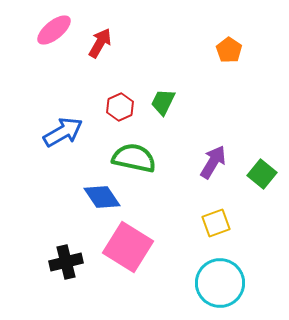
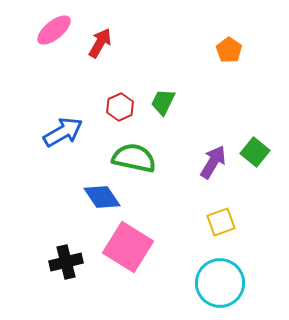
green square: moved 7 px left, 22 px up
yellow square: moved 5 px right, 1 px up
